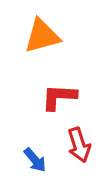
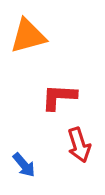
orange triangle: moved 14 px left
blue arrow: moved 11 px left, 5 px down
